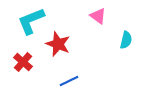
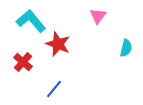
pink triangle: rotated 30 degrees clockwise
cyan L-shape: rotated 72 degrees clockwise
cyan semicircle: moved 8 px down
blue line: moved 15 px left, 8 px down; rotated 24 degrees counterclockwise
